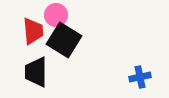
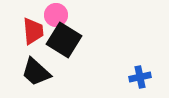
black trapezoid: rotated 48 degrees counterclockwise
